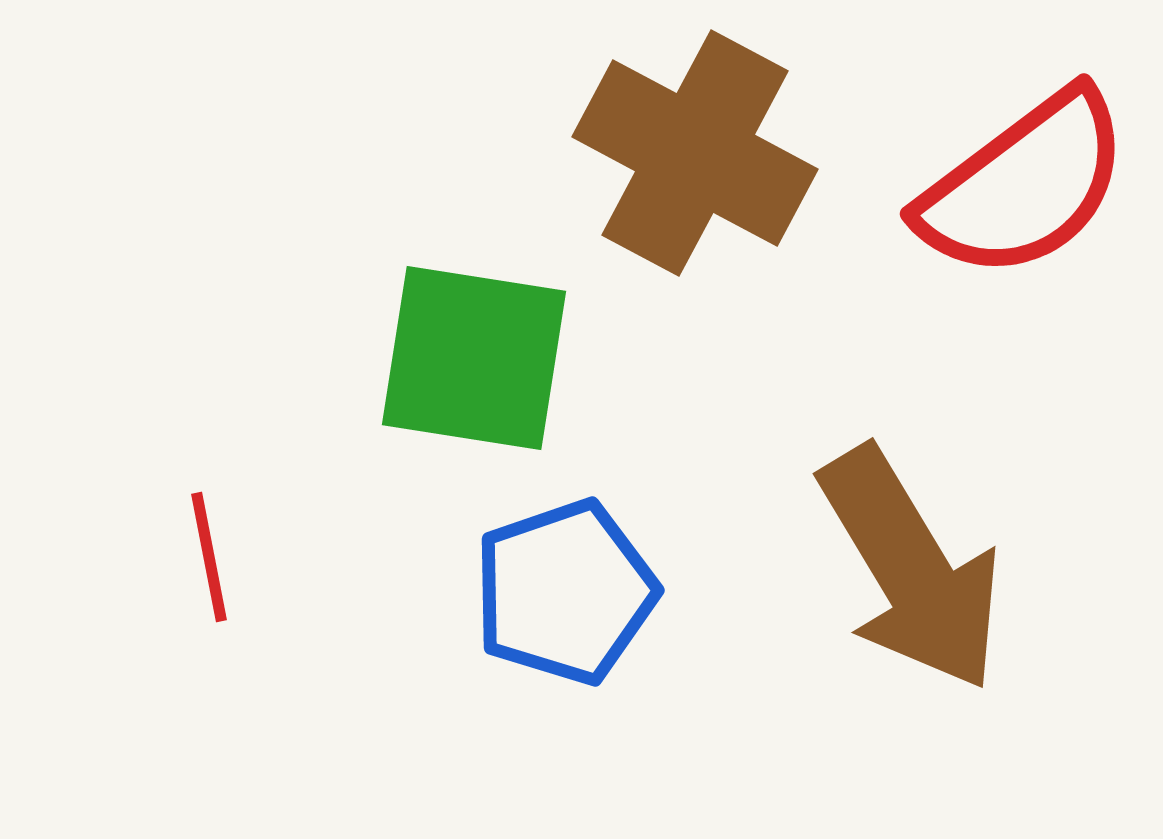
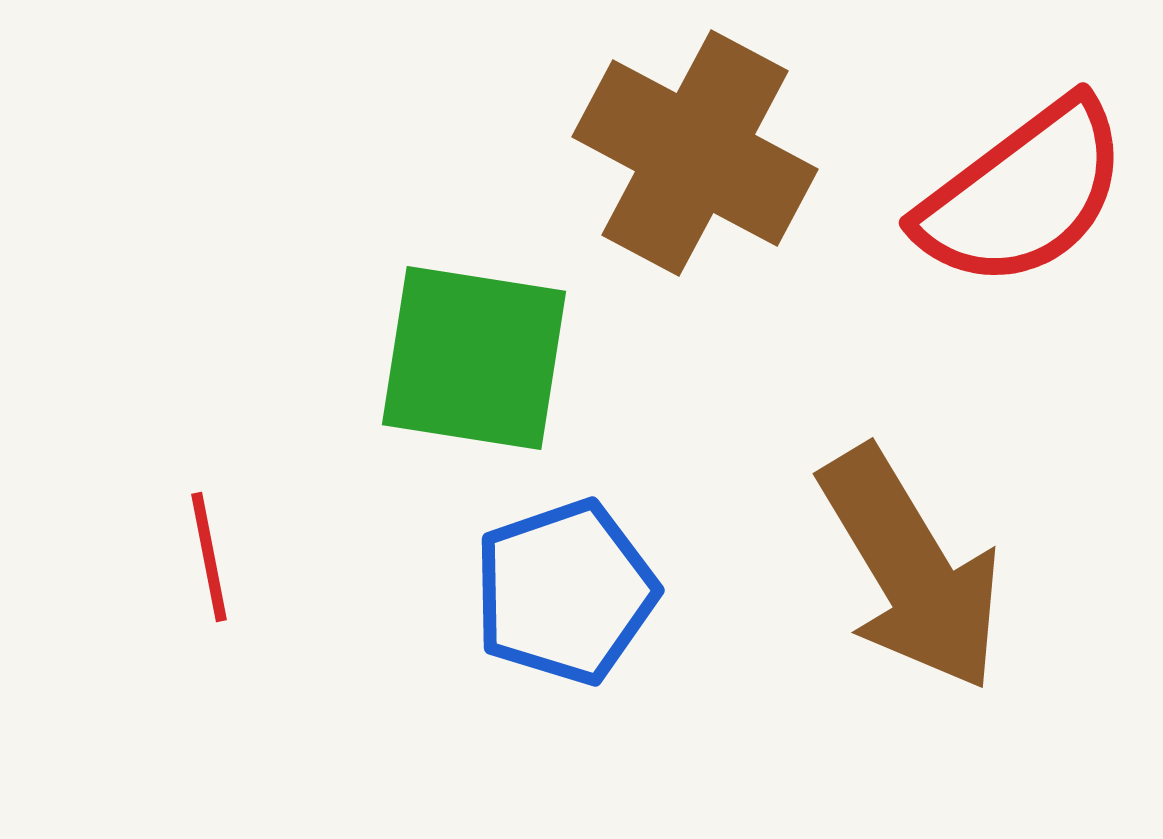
red semicircle: moved 1 px left, 9 px down
